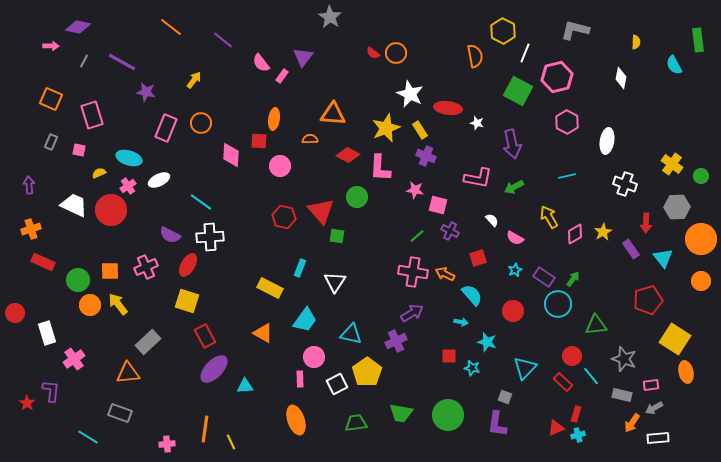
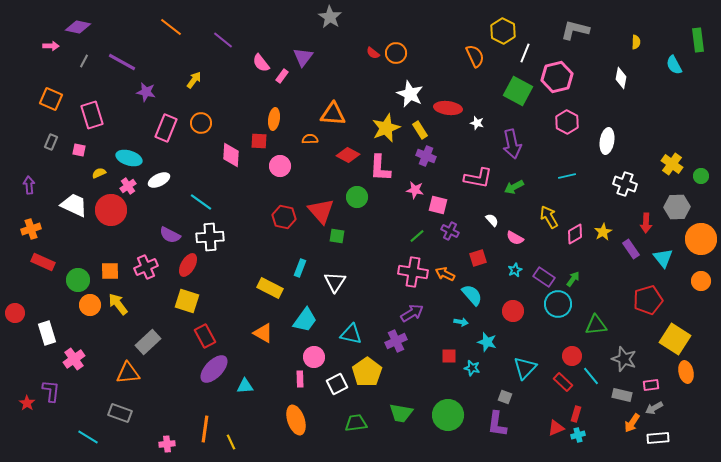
orange semicircle at (475, 56): rotated 15 degrees counterclockwise
